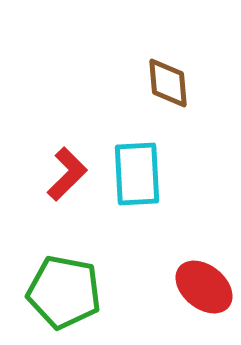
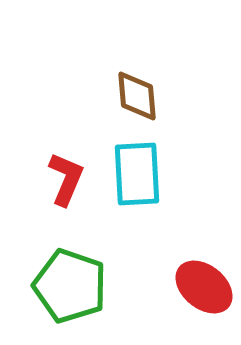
brown diamond: moved 31 px left, 13 px down
red L-shape: moved 1 px left, 5 px down; rotated 22 degrees counterclockwise
green pentagon: moved 6 px right, 6 px up; rotated 8 degrees clockwise
